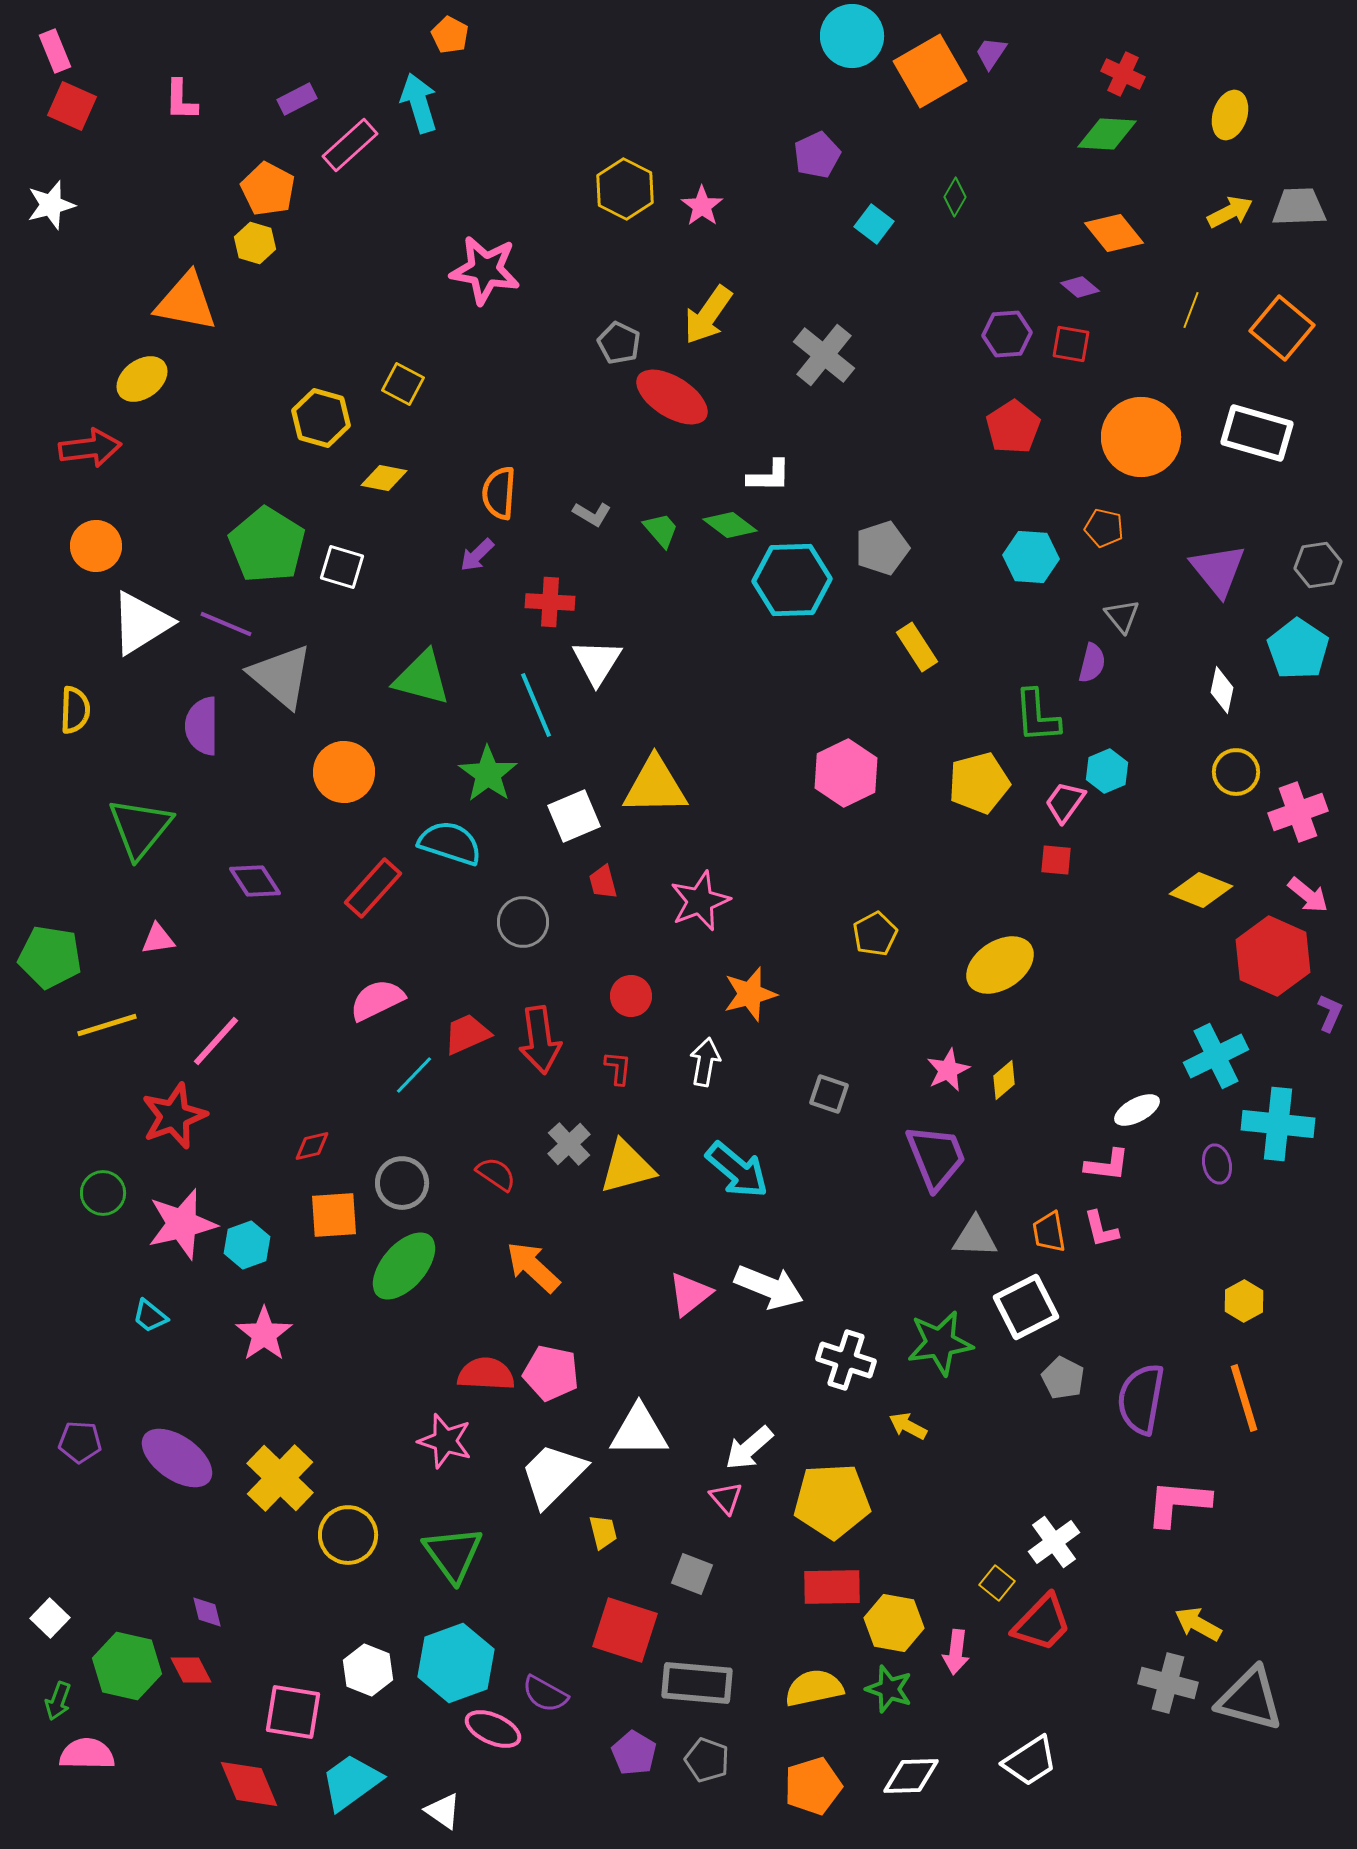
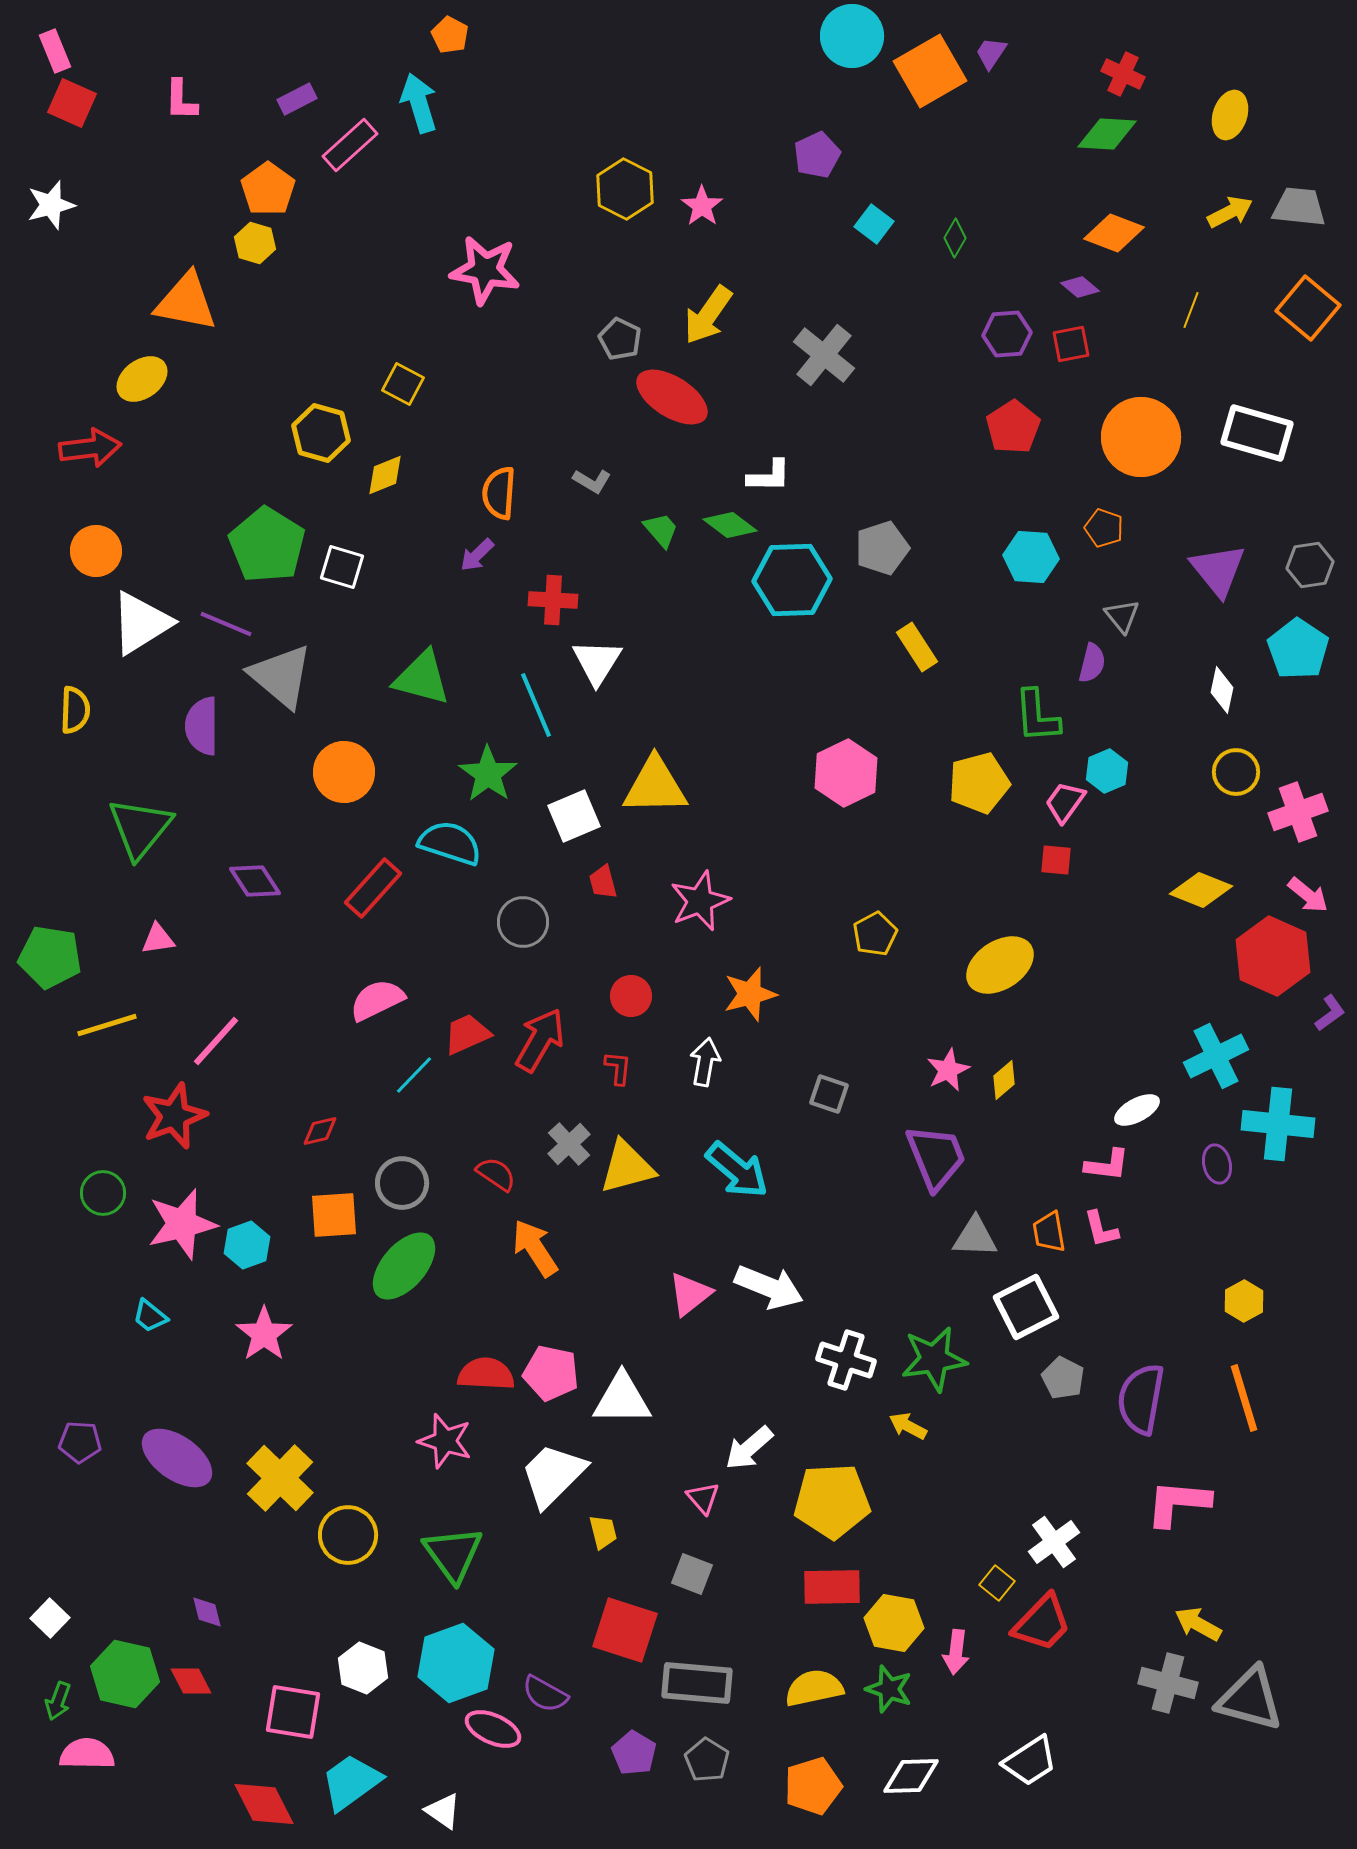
red square at (72, 106): moved 3 px up
orange pentagon at (268, 189): rotated 8 degrees clockwise
green diamond at (955, 197): moved 41 px down
gray trapezoid at (1299, 207): rotated 8 degrees clockwise
orange diamond at (1114, 233): rotated 30 degrees counterclockwise
orange square at (1282, 328): moved 26 px right, 20 px up
gray pentagon at (619, 343): moved 1 px right, 4 px up
red square at (1071, 344): rotated 21 degrees counterclockwise
yellow hexagon at (321, 418): moved 15 px down
yellow diamond at (384, 478): moved 1 px right, 3 px up; rotated 33 degrees counterclockwise
gray L-shape at (592, 514): moved 33 px up
orange pentagon at (1104, 528): rotated 6 degrees clockwise
orange circle at (96, 546): moved 5 px down
gray hexagon at (1318, 565): moved 8 px left
red cross at (550, 602): moved 3 px right, 2 px up
purple L-shape at (1330, 1013): rotated 30 degrees clockwise
red arrow at (540, 1040): rotated 142 degrees counterclockwise
red diamond at (312, 1146): moved 8 px right, 15 px up
orange arrow at (533, 1267): moved 2 px right, 19 px up; rotated 14 degrees clockwise
green star at (940, 1343): moved 6 px left, 16 px down
white triangle at (639, 1431): moved 17 px left, 32 px up
pink triangle at (726, 1498): moved 23 px left
green hexagon at (127, 1666): moved 2 px left, 8 px down
red diamond at (191, 1670): moved 11 px down
white hexagon at (368, 1670): moved 5 px left, 2 px up
gray pentagon at (707, 1760): rotated 12 degrees clockwise
red diamond at (249, 1784): moved 15 px right, 20 px down; rotated 4 degrees counterclockwise
